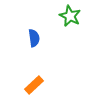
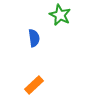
green star: moved 10 px left, 1 px up
